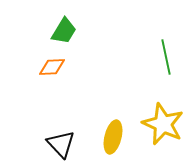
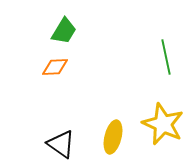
orange diamond: moved 3 px right
black triangle: rotated 12 degrees counterclockwise
